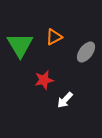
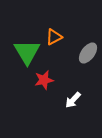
green triangle: moved 7 px right, 7 px down
gray ellipse: moved 2 px right, 1 px down
white arrow: moved 8 px right
